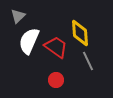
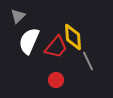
yellow diamond: moved 7 px left, 4 px down
red trapezoid: rotated 95 degrees clockwise
